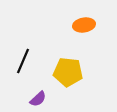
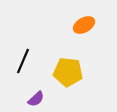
orange ellipse: rotated 20 degrees counterclockwise
purple semicircle: moved 2 px left
